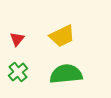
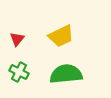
yellow trapezoid: moved 1 px left
green cross: moved 1 px right; rotated 24 degrees counterclockwise
